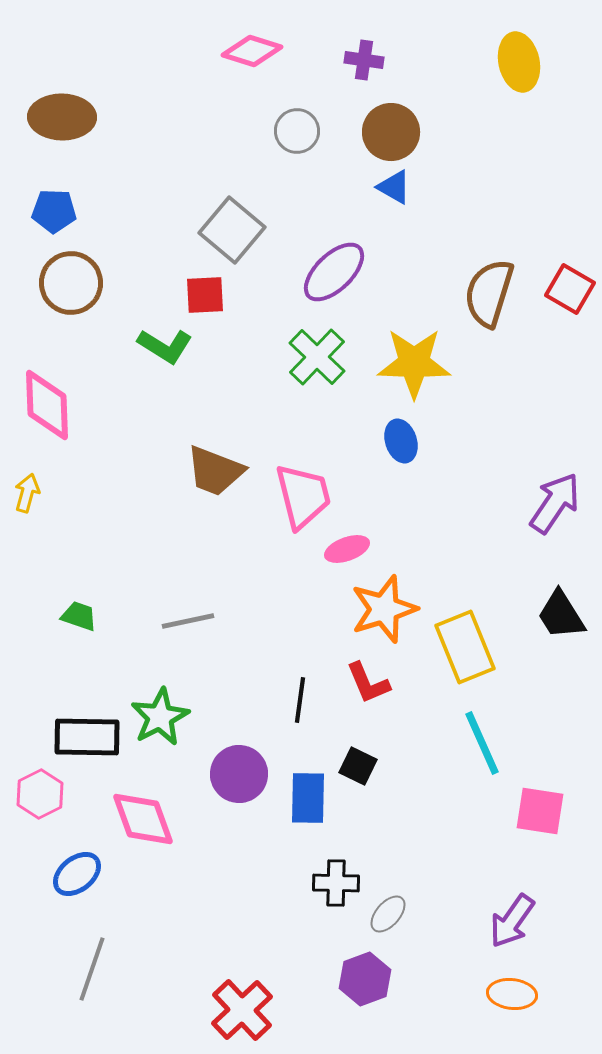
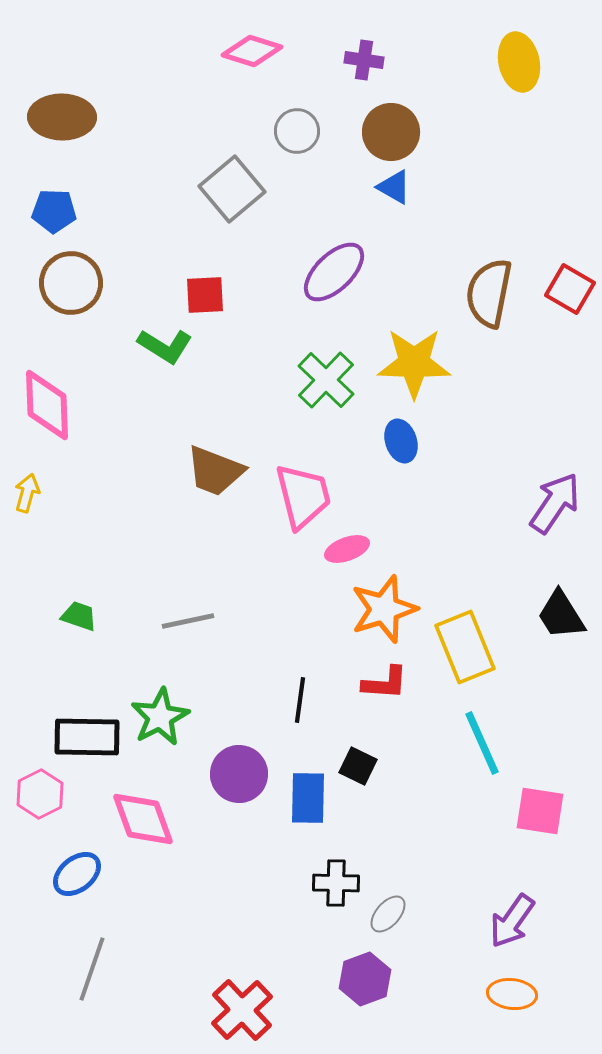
gray square at (232, 230): moved 41 px up; rotated 10 degrees clockwise
brown semicircle at (489, 293): rotated 6 degrees counterclockwise
green cross at (317, 357): moved 9 px right, 23 px down
red L-shape at (368, 683): moved 17 px right; rotated 63 degrees counterclockwise
